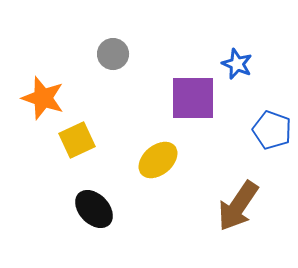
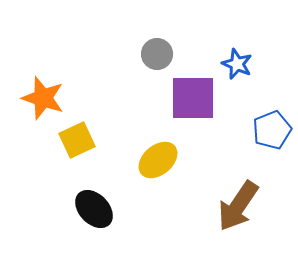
gray circle: moved 44 px right
blue pentagon: rotated 30 degrees clockwise
